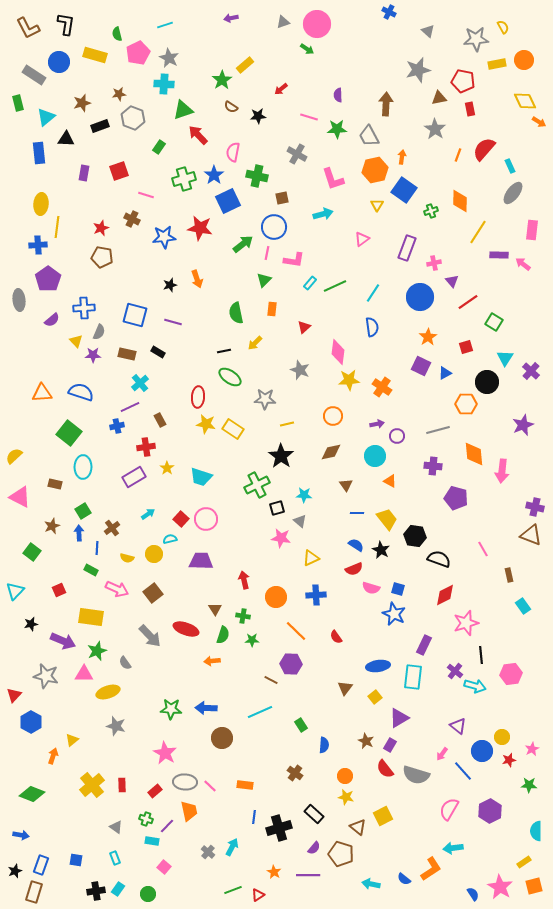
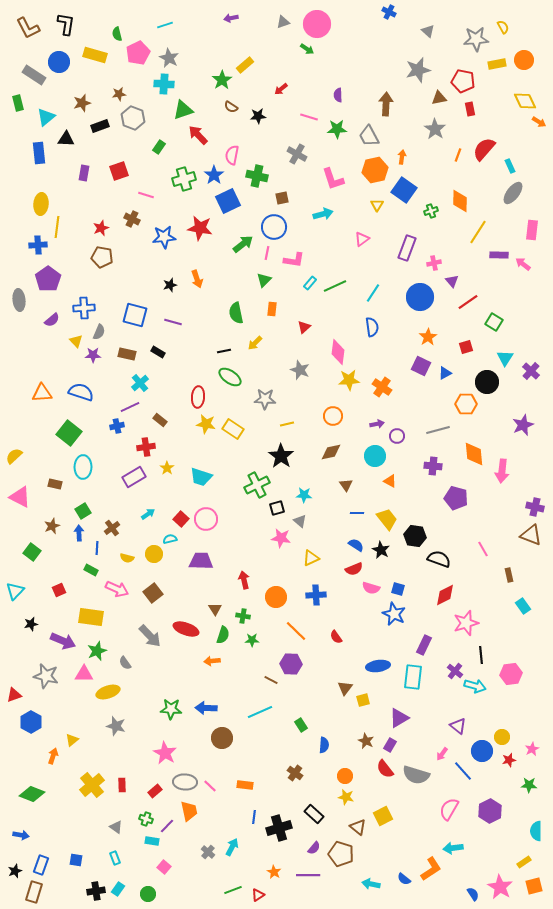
pink semicircle at (233, 152): moved 1 px left, 3 px down
brown rectangle at (160, 420): rotated 24 degrees counterclockwise
red triangle at (14, 695): rotated 28 degrees clockwise
yellow square at (375, 697): moved 12 px left, 3 px down; rotated 24 degrees clockwise
